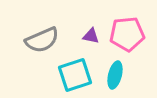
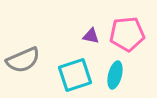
gray semicircle: moved 19 px left, 20 px down
